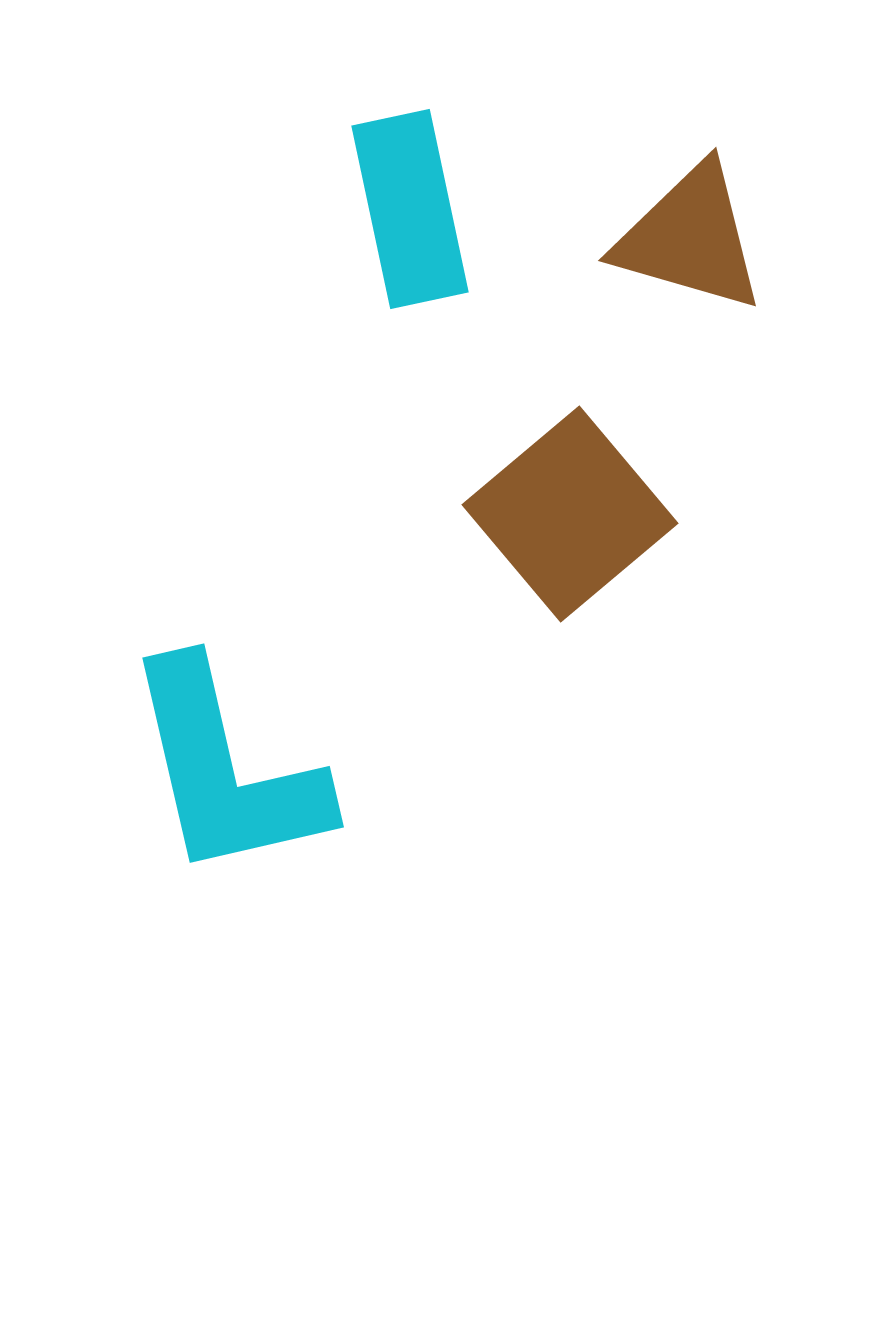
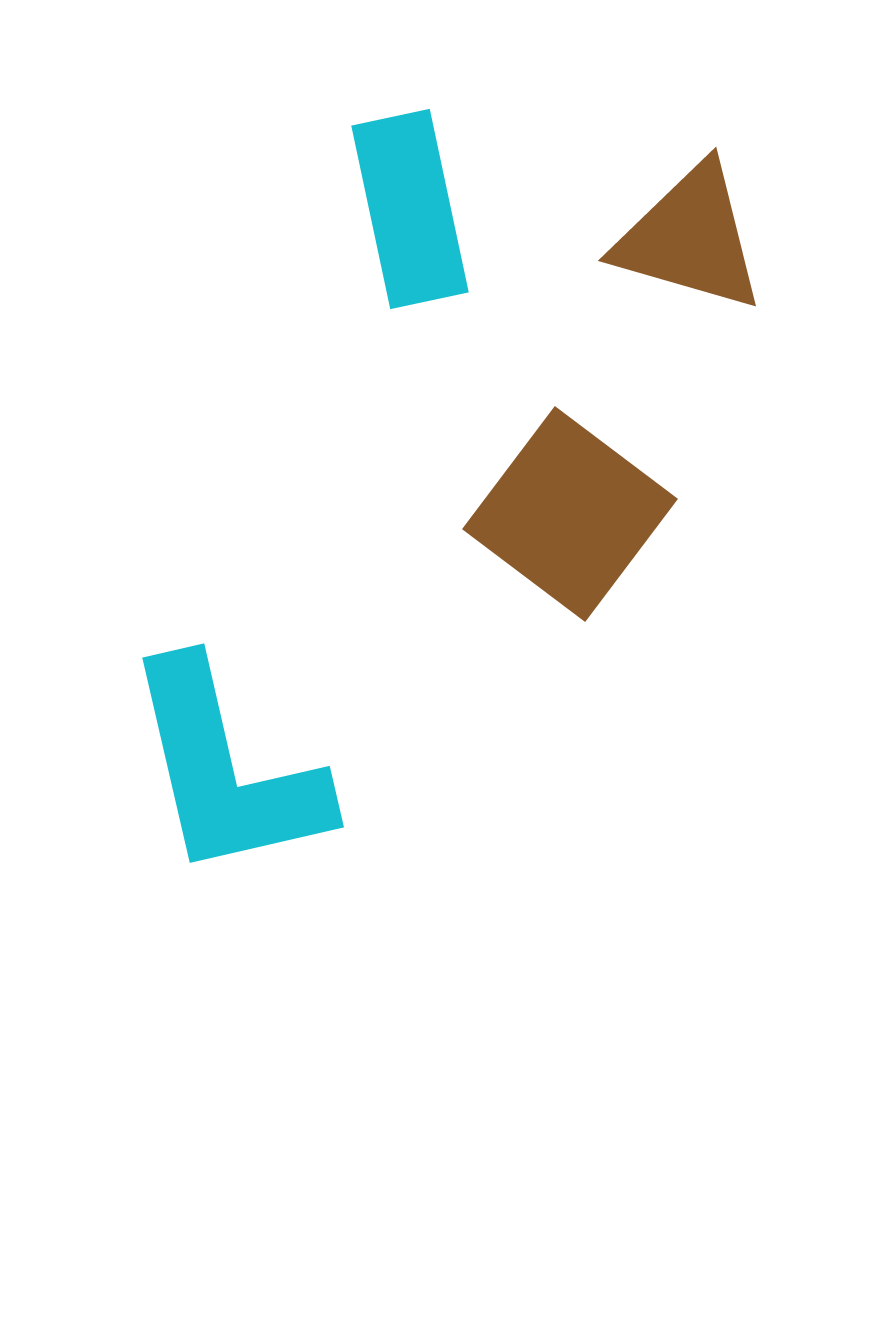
brown square: rotated 13 degrees counterclockwise
